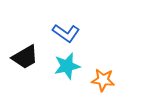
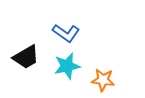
black trapezoid: moved 1 px right
